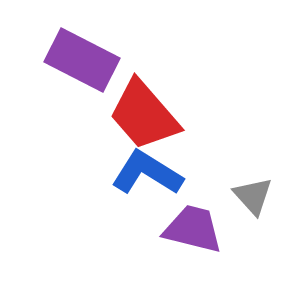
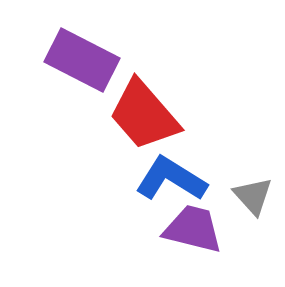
blue L-shape: moved 24 px right, 6 px down
